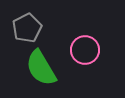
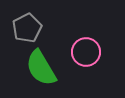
pink circle: moved 1 px right, 2 px down
